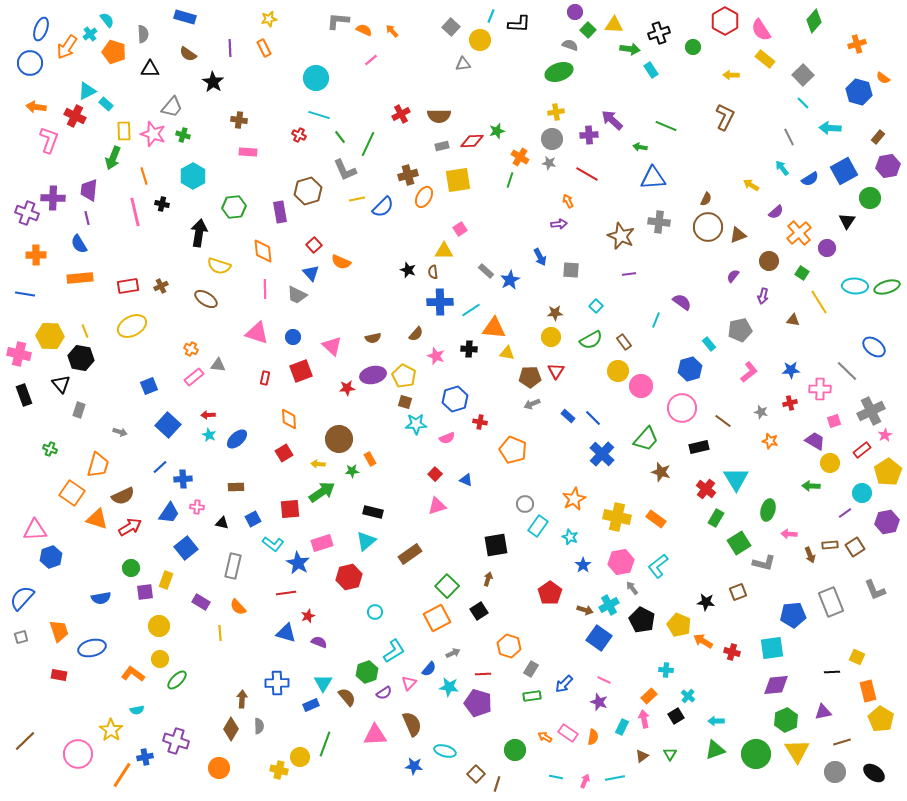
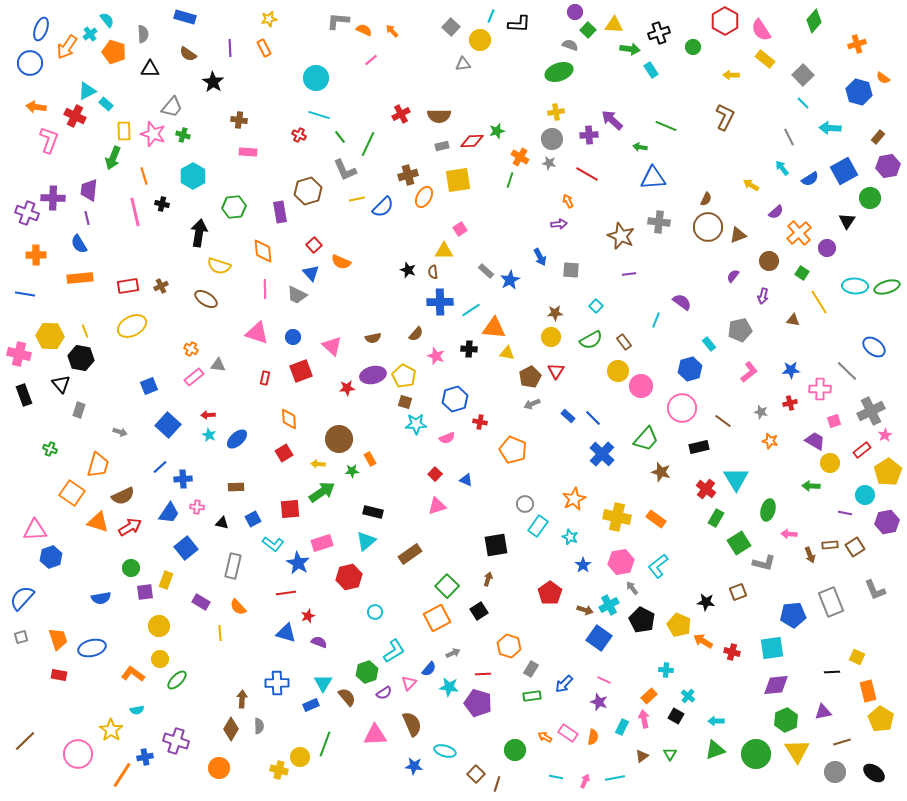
brown pentagon at (530, 377): rotated 25 degrees counterclockwise
cyan circle at (862, 493): moved 3 px right, 2 px down
purple line at (845, 513): rotated 48 degrees clockwise
orange triangle at (97, 519): moved 1 px right, 3 px down
orange trapezoid at (59, 631): moved 1 px left, 8 px down
black square at (676, 716): rotated 28 degrees counterclockwise
